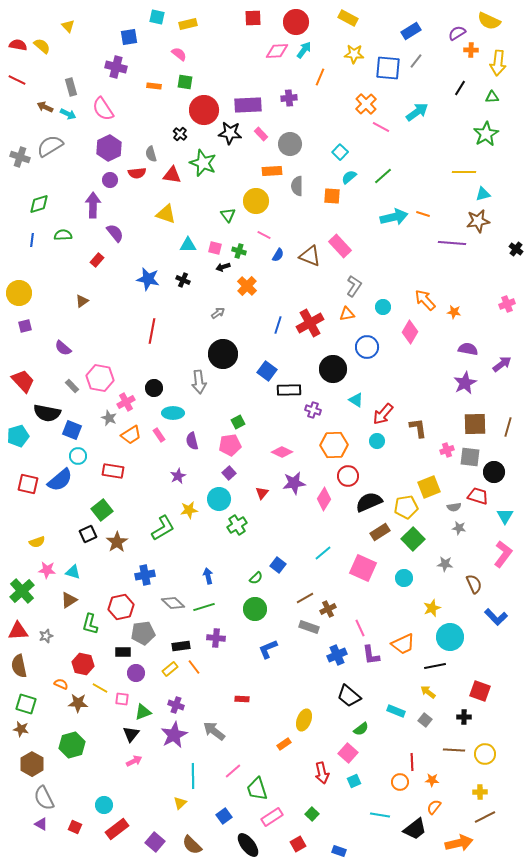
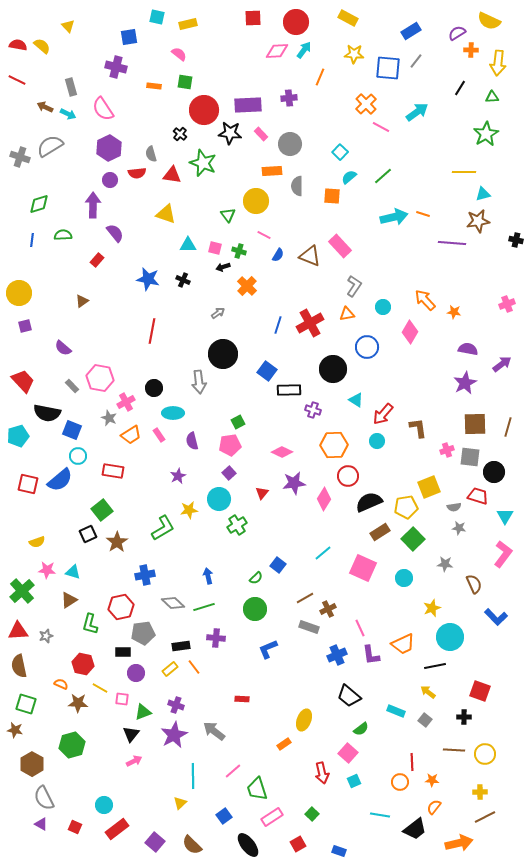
black cross at (516, 249): moved 9 px up; rotated 24 degrees counterclockwise
brown star at (21, 729): moved 6 px left, 1 px down
